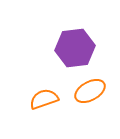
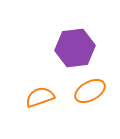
orange semicircle: moved 4 px left, 2 px up
